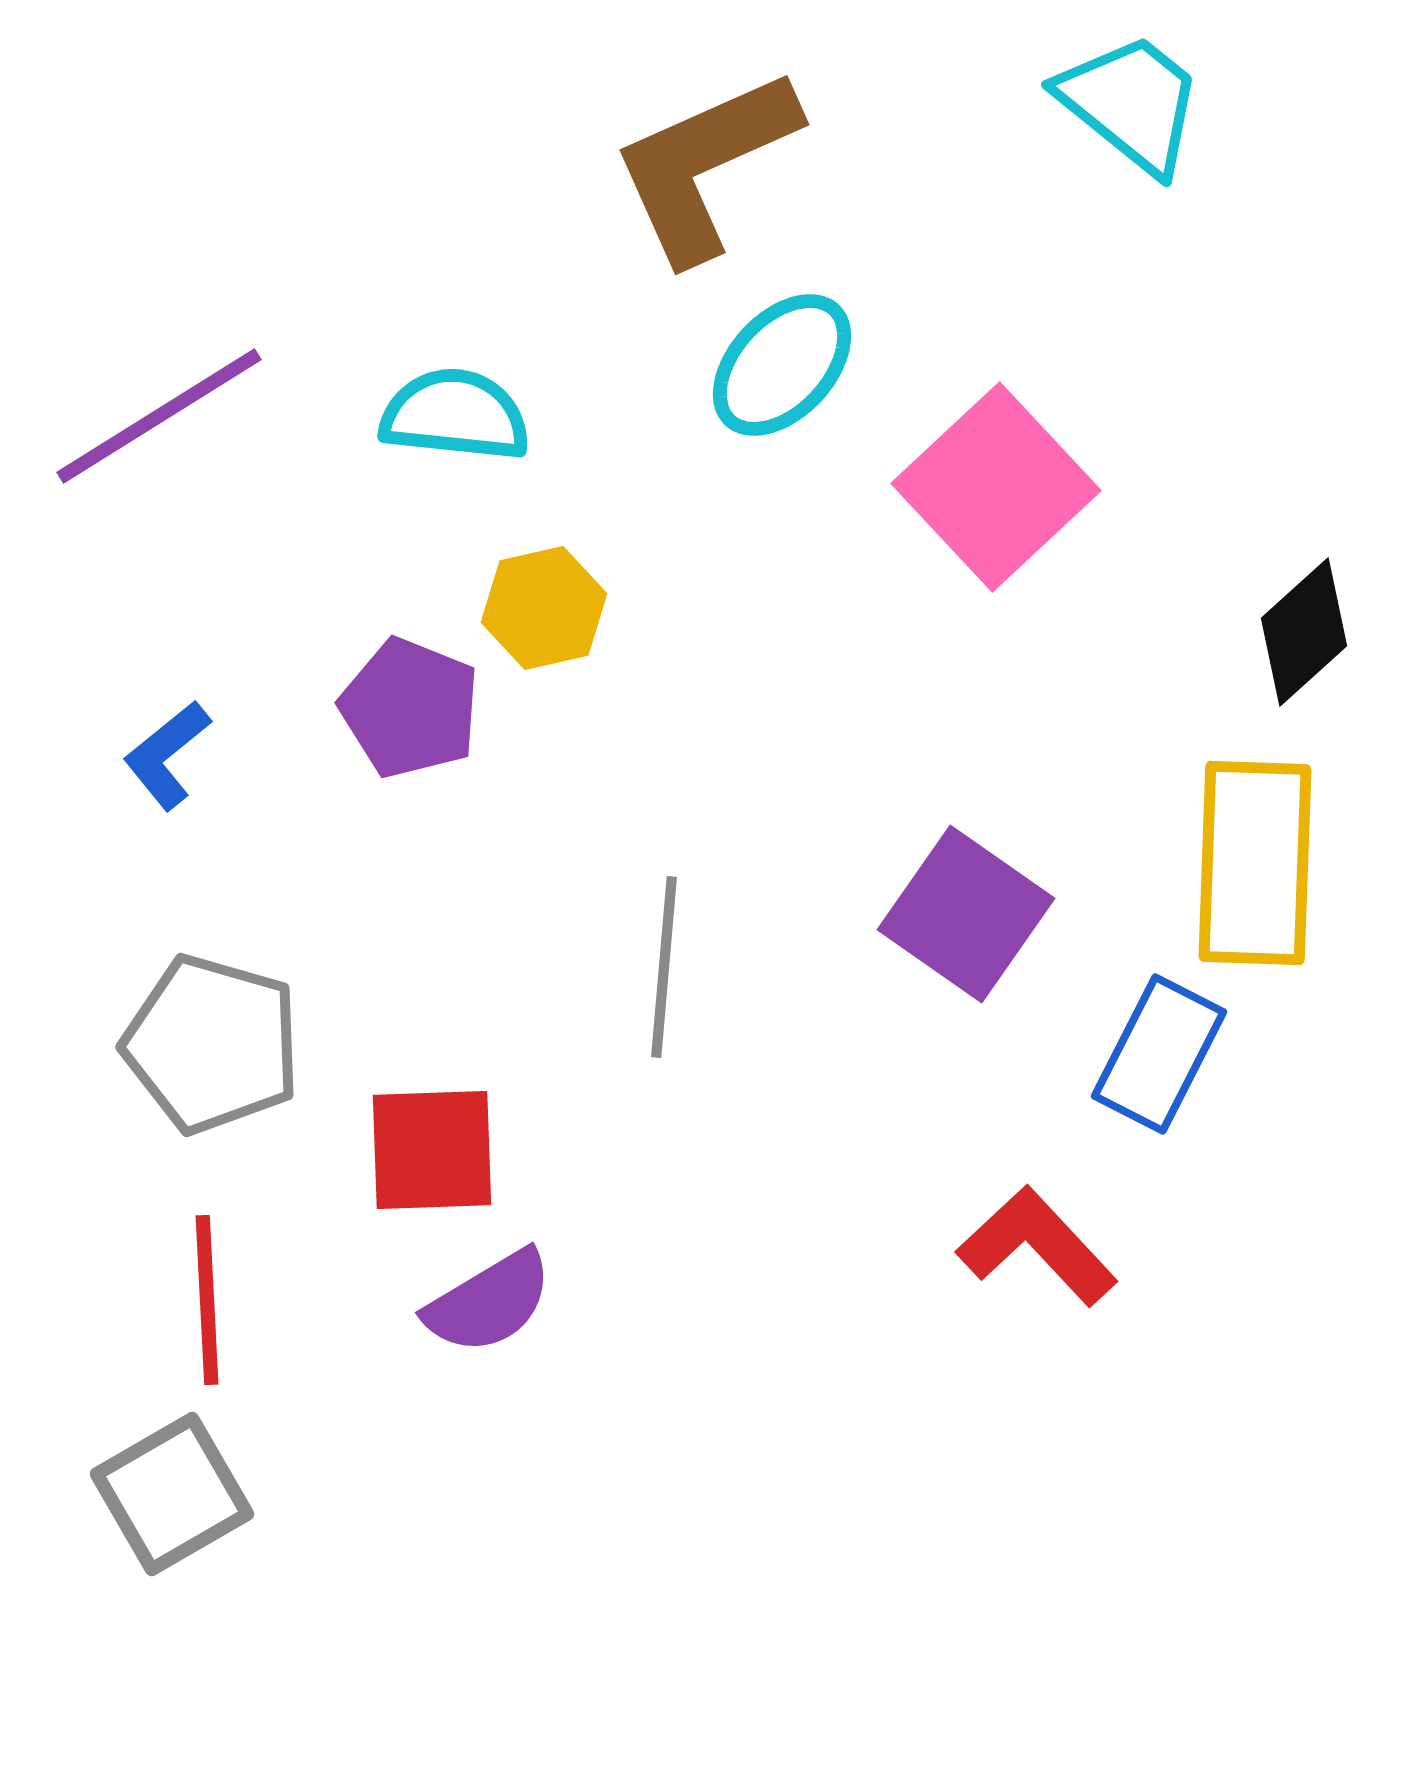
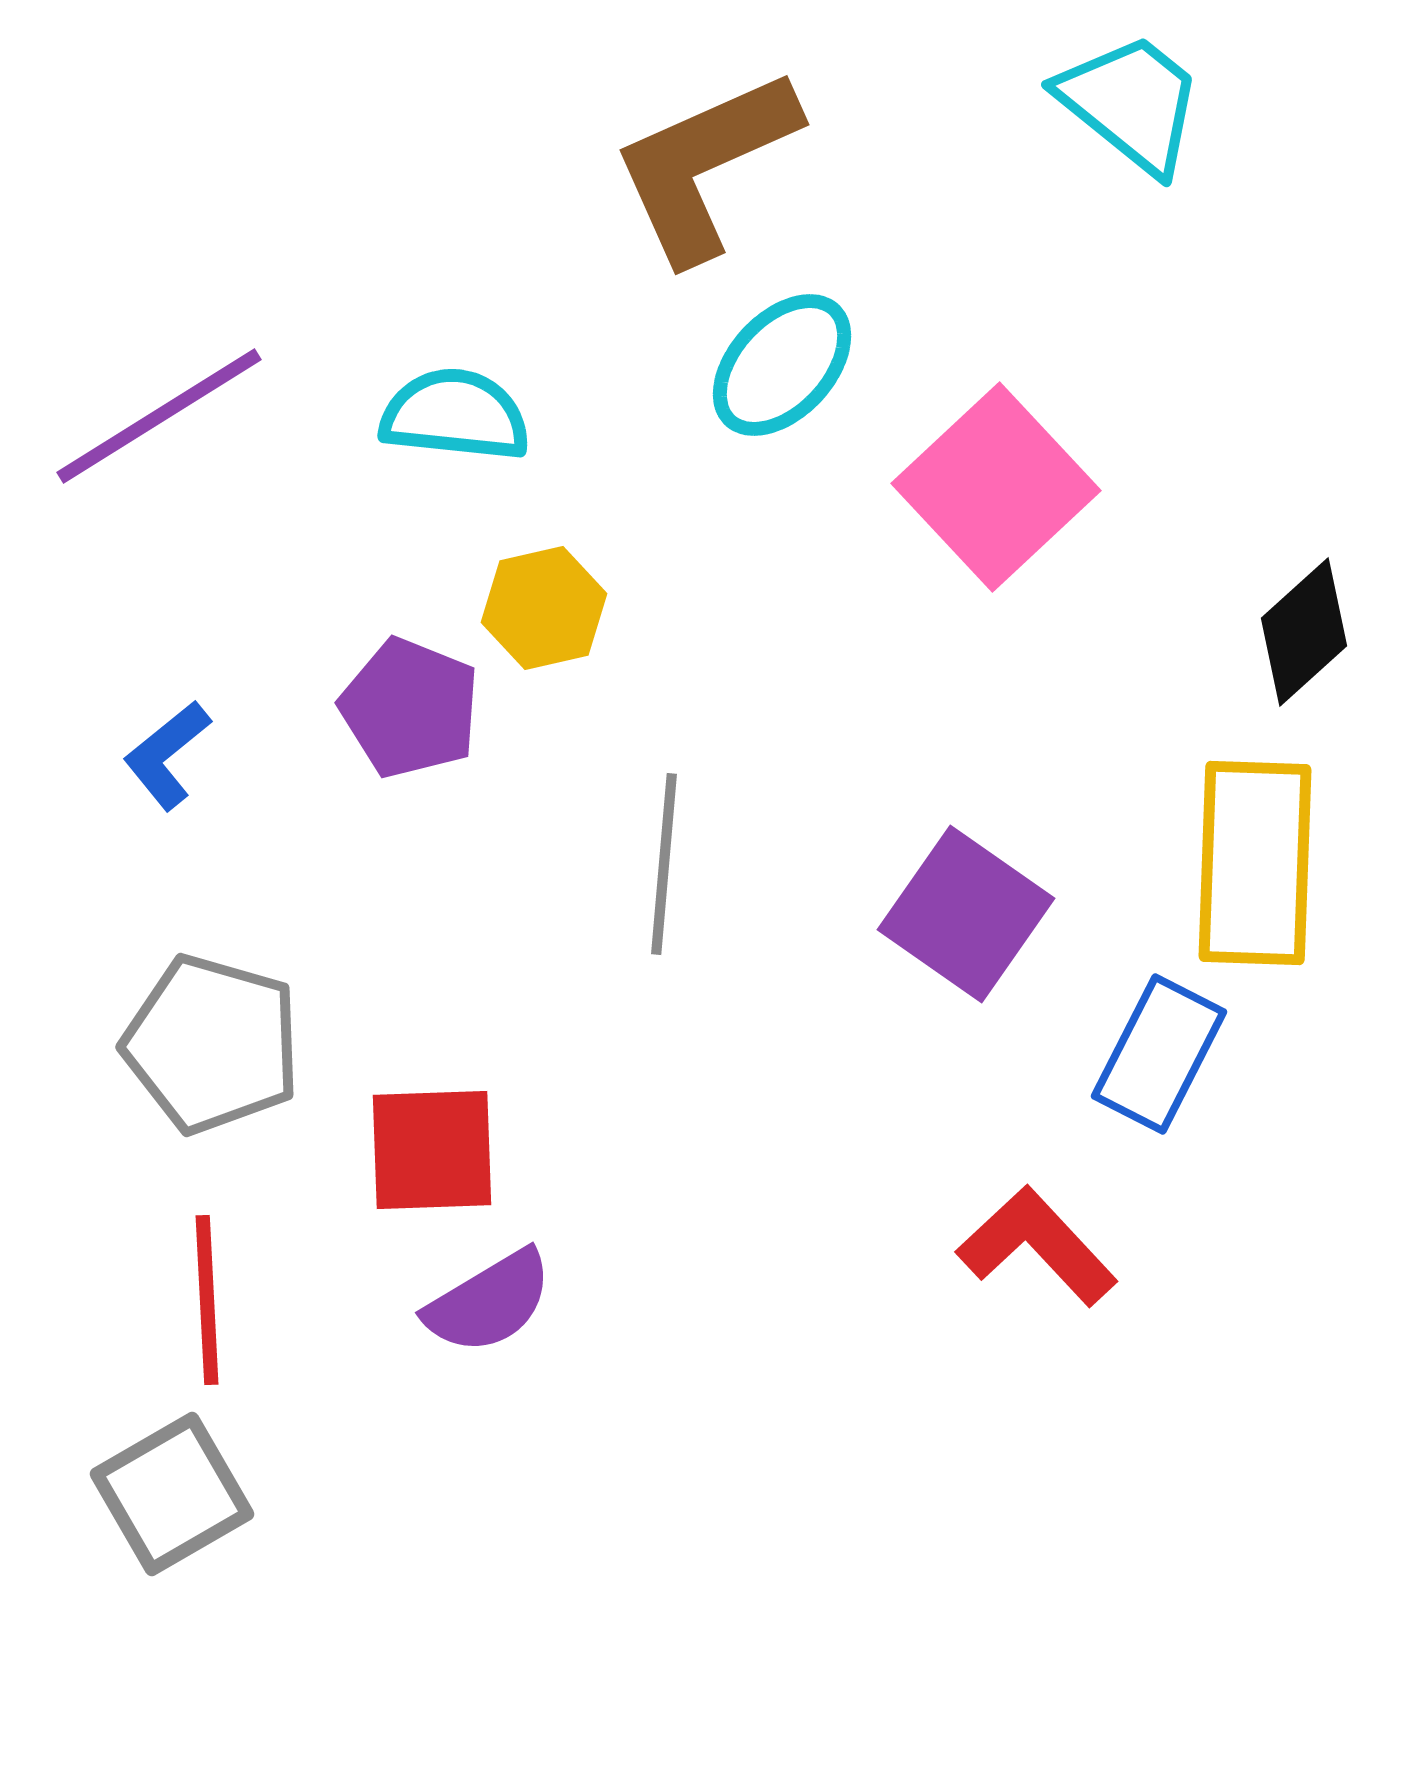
gray line: moved 103 px up
